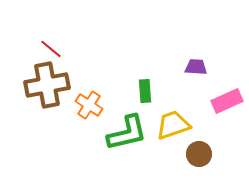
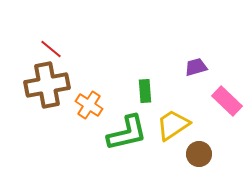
purple trapezoid: rotated 20 degrees counterclockwise
pink rectangle: rotated 68 degrees clockwise
yellow trapezoid: rotated 15 degrees counterclockwise
